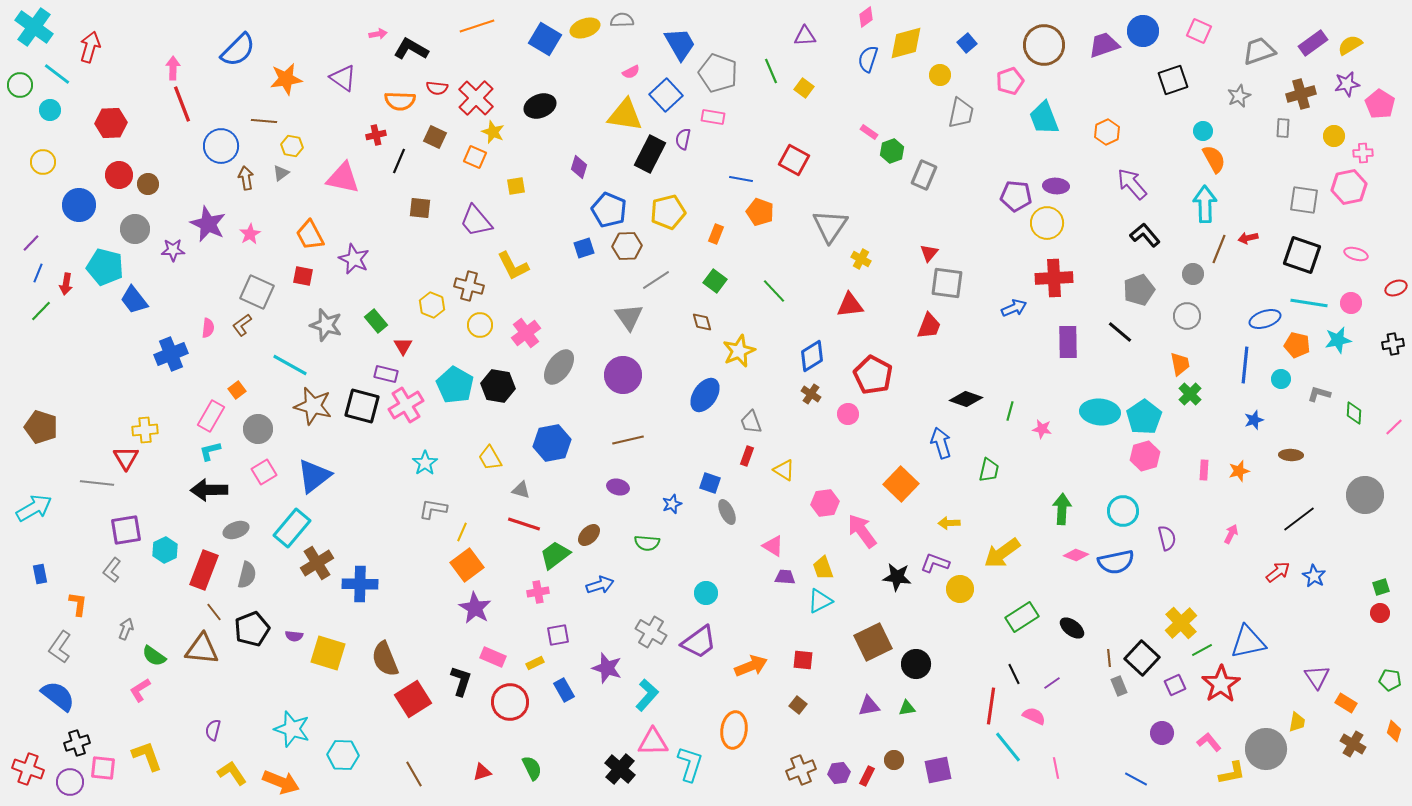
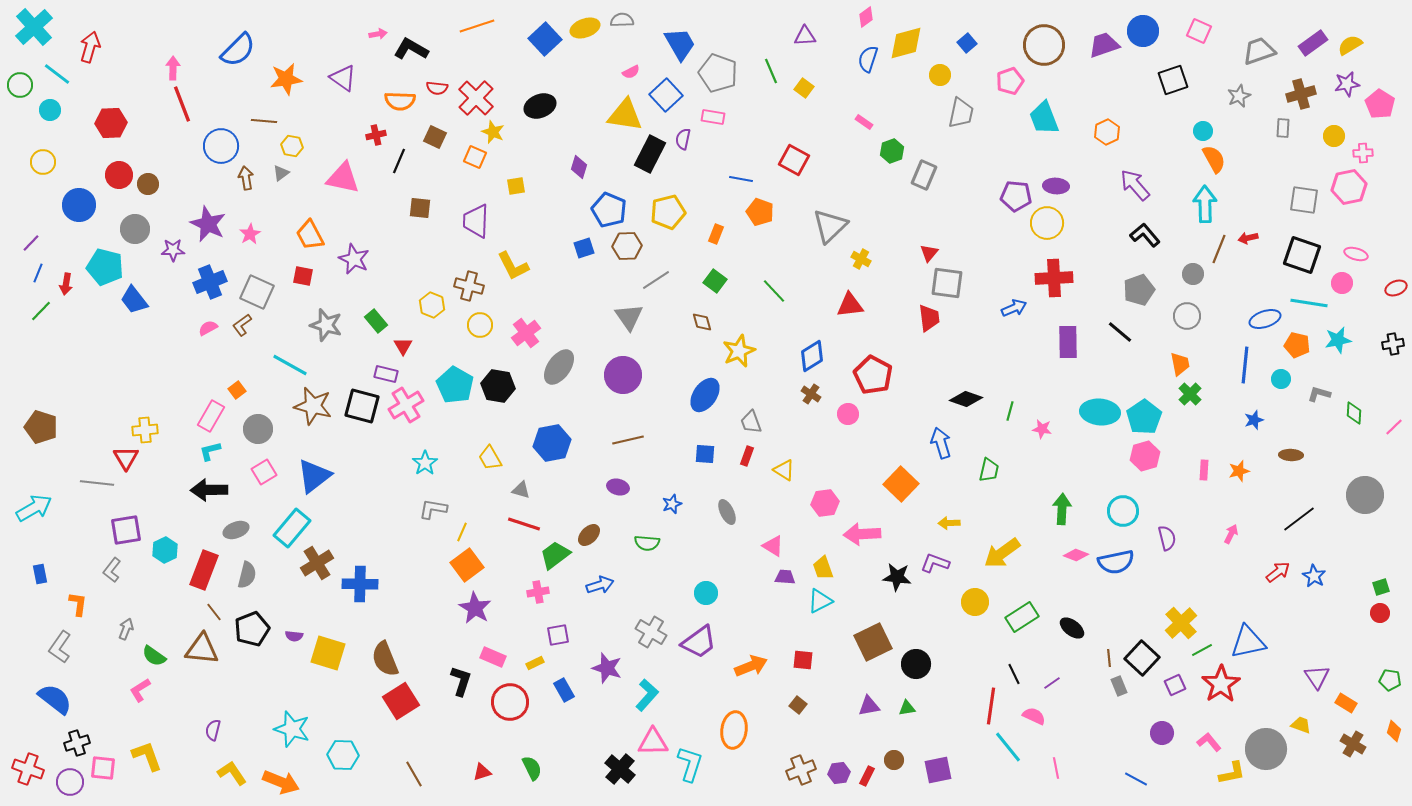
cyan cross at (34, 27): rotated 12 degrees clockwise
blue square at (545, 39): rotated 16 degrees clockwise
pink rectangle at (869, 132): moved 5 px left, 10 px up
purple arrow at (1132, 184): moved 3 px right, 1 px down
purple trapezoid at (476, 221): rotated 42 degrees clockwise
gray triangle at (830, 226): rotated 12 degrees clockwise
pink circle at (1351, 303): moved 9 px left, 20 px up
red trapezoid at (929, 326): moved 8 px up; rotated 28 degrees counterclockwise
pink semicircle at (208, 328): rotated 126 degrees counterclockwise
blue cross at (171, 354): moved 39 px right, 72 px up
blue square at (710, 483): moved 5 px left, 29 px up; rotated 15 degrees counterclockwise
pink arrow at (862, 531): moved 3 px down; rotated 57 degrees counterclockwise
yellow circle at (960, 589): moved 15 px right, 13 px down
blue semicircle at (58, 696): moved 3 px left, 3 px down
red square at (413, 699): moved 12 px left, 2 px down
yellow trapezoid at (1297, 722): moved 4 px right, 3 px down; rotated 80 degrees counterclockwise
